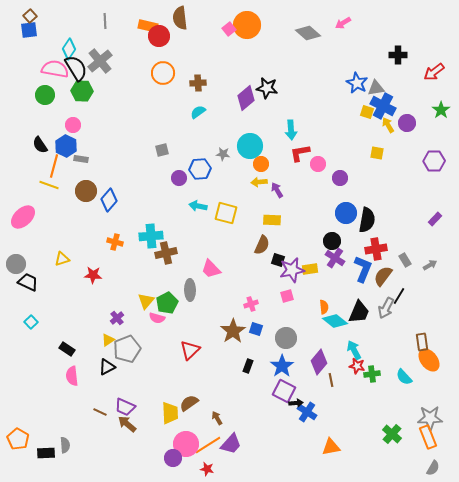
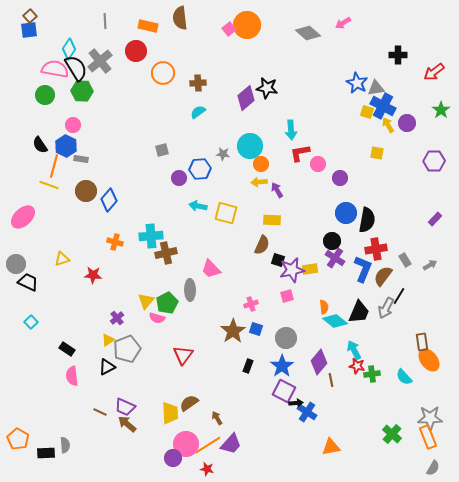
red circle at (159, 36): moved 23 px left, 15 px down
red triangle at (190, 350): moved 7 px left, 5 px down; rotated 10 degrees counterclockwise
